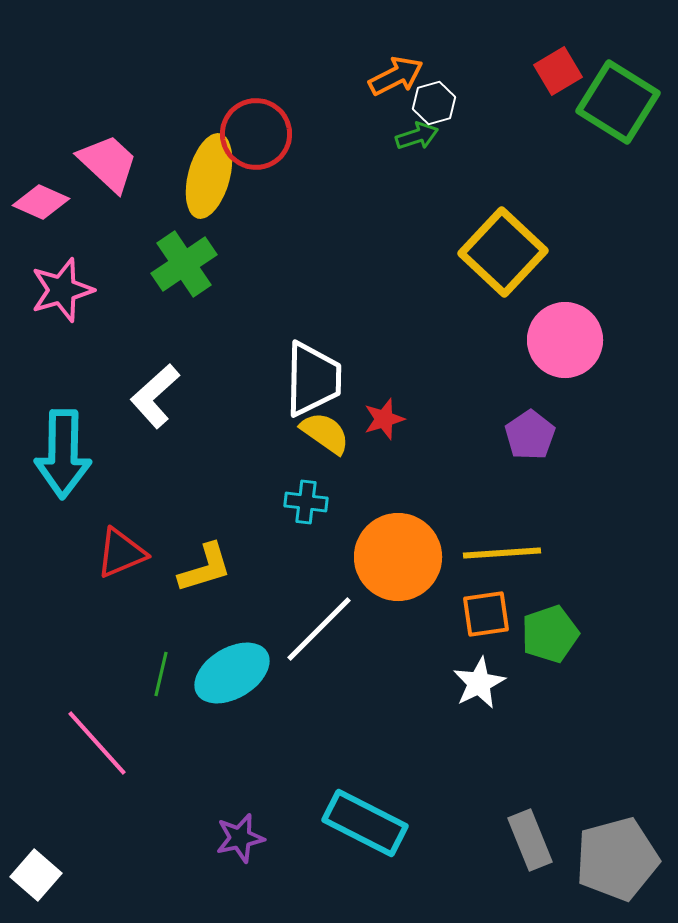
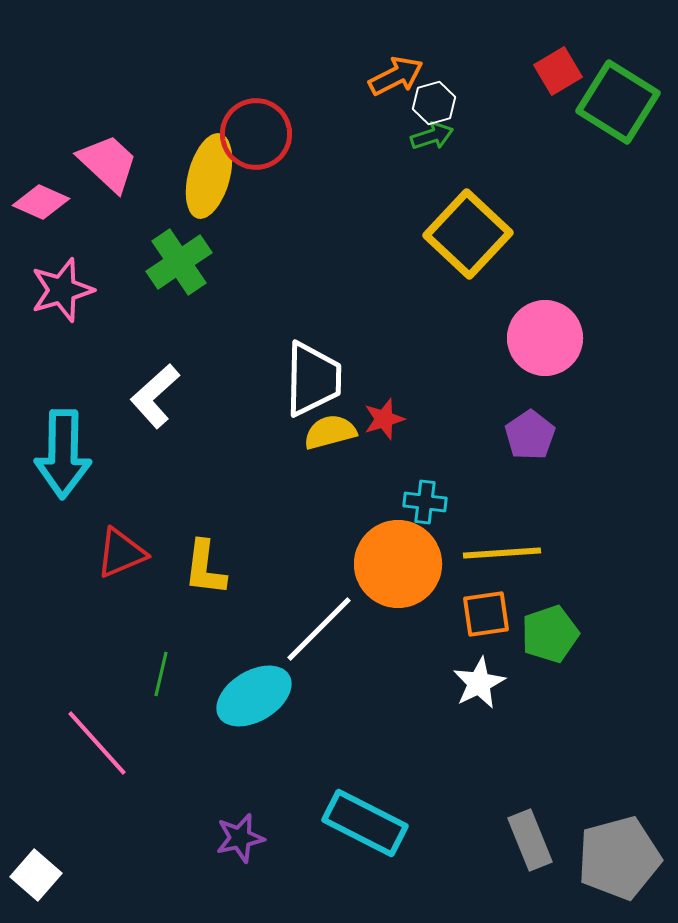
green arrow: moved 15 px right
yellow square: moved 35 px left, 18 px up
green cross: moved 5 px left, 2 px up
pink circle: moved 20 px left, 2 px up
yellow semicircle: moved 5 px right, 1 px up; rotated 50 degrees counterclockwise
cyan cross: moved 119 px right
orange circle: moved 7 px down
yellow L-shape: rotated 114 degrees clockwise
cyan ellipse: moved 22 px right, 23 px down
gray pentagon: moved 2 px right, 1 px up
